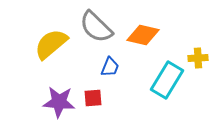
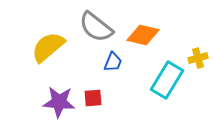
gray semicircle: rotated 6 degrees counterclockwise
yellow semicircle: moved 3 px left, 3 px down
yellow cross: rotated 12 degrees counterclockwise
blue trapezoid: moved 3 px right, 5 px up
